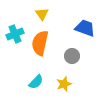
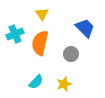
blue trapezoid: rotated 25 degrees clockwise
gray circle: moved 1 px left, 2 px up
